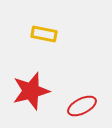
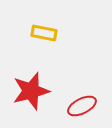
yellow rectangle: moved 1 px up
